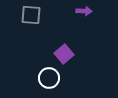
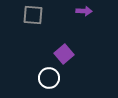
gray square: moved 2 px right
